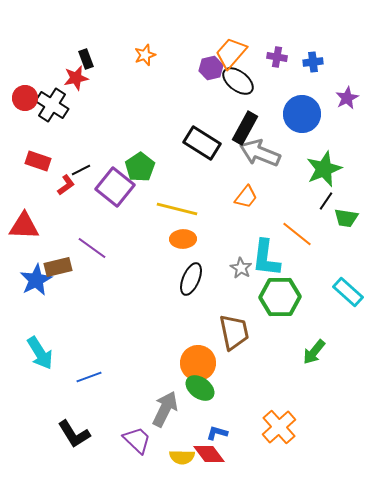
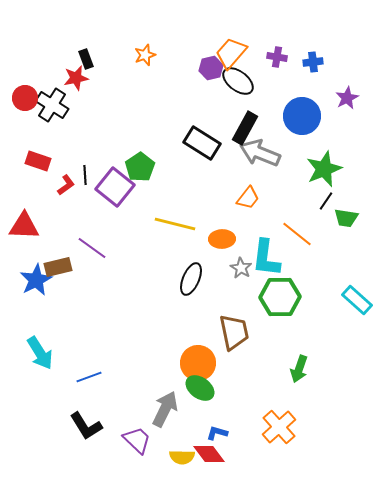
blue circle at (302, 114): moved 2 px down
black line at (81, 170): moved 4 px right, 5 px down; rotated 66 degrees counterclockwise
orange trapezoid at (246, 197): moved 2 px right, 1 px down
yellow line at (177, 209): moved 2 px left, 15 px down
orange ellipse at (183, 239): moved 39 px right
cyan rectangle at (348, 292): moved 9 px right, 8 px down
green arrow at (314, 352): moved 15 px left, 17 px down; rotated 20 degrees counterclockwise
black L-shape at (74, 434): moved 12 px right, 8 px up
